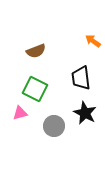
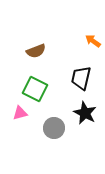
black trapezoid: rotated 20 degrees clockwise
gray circle: moved 2 px down
